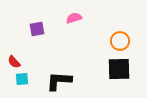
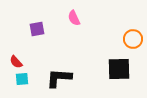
pink semicircle: rotated 98 degrees counterclockwise
orange circle: moved 13 px right, 2 px up
red semicircle: moved 2 px right
black L-shape: moved 3 px up
